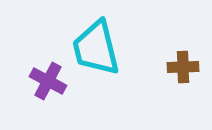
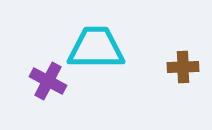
cyan trapezoid: rotated 104 degrees clockwise
